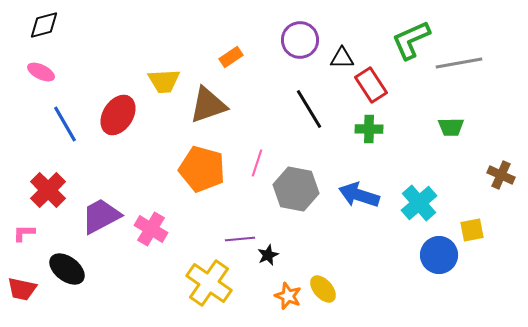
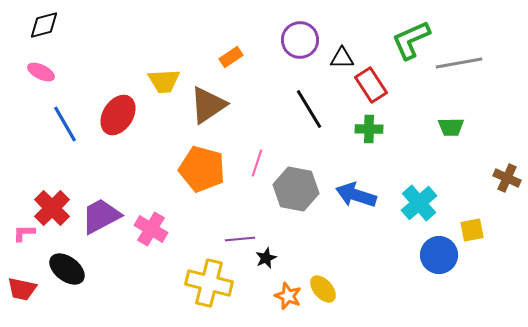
brown triangle: rotated 15 degrees counterclockwise
brown cross: moved 6 px right, 3 px down
red cross: moved 4 px right, 18 px down
blue arrow: moved 3 px left
black star: moved 2 px left, 3 px down
yellow cross: rotated 21 degrees counterclockwise
